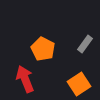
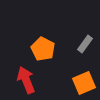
red arrow: moved 1 px right, 1 px down
orange square: moved 5 px right, 1 px up; rotated 10 degrees clockwise
